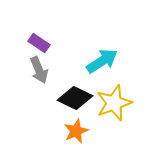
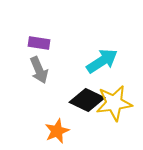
purple rectangle: rotated 25 degrees counterclockwise
black diamond: moved 12 px right, 2 px down
yellow star: rotated 12 degrees clockwise
orange star: moved 19 px left
